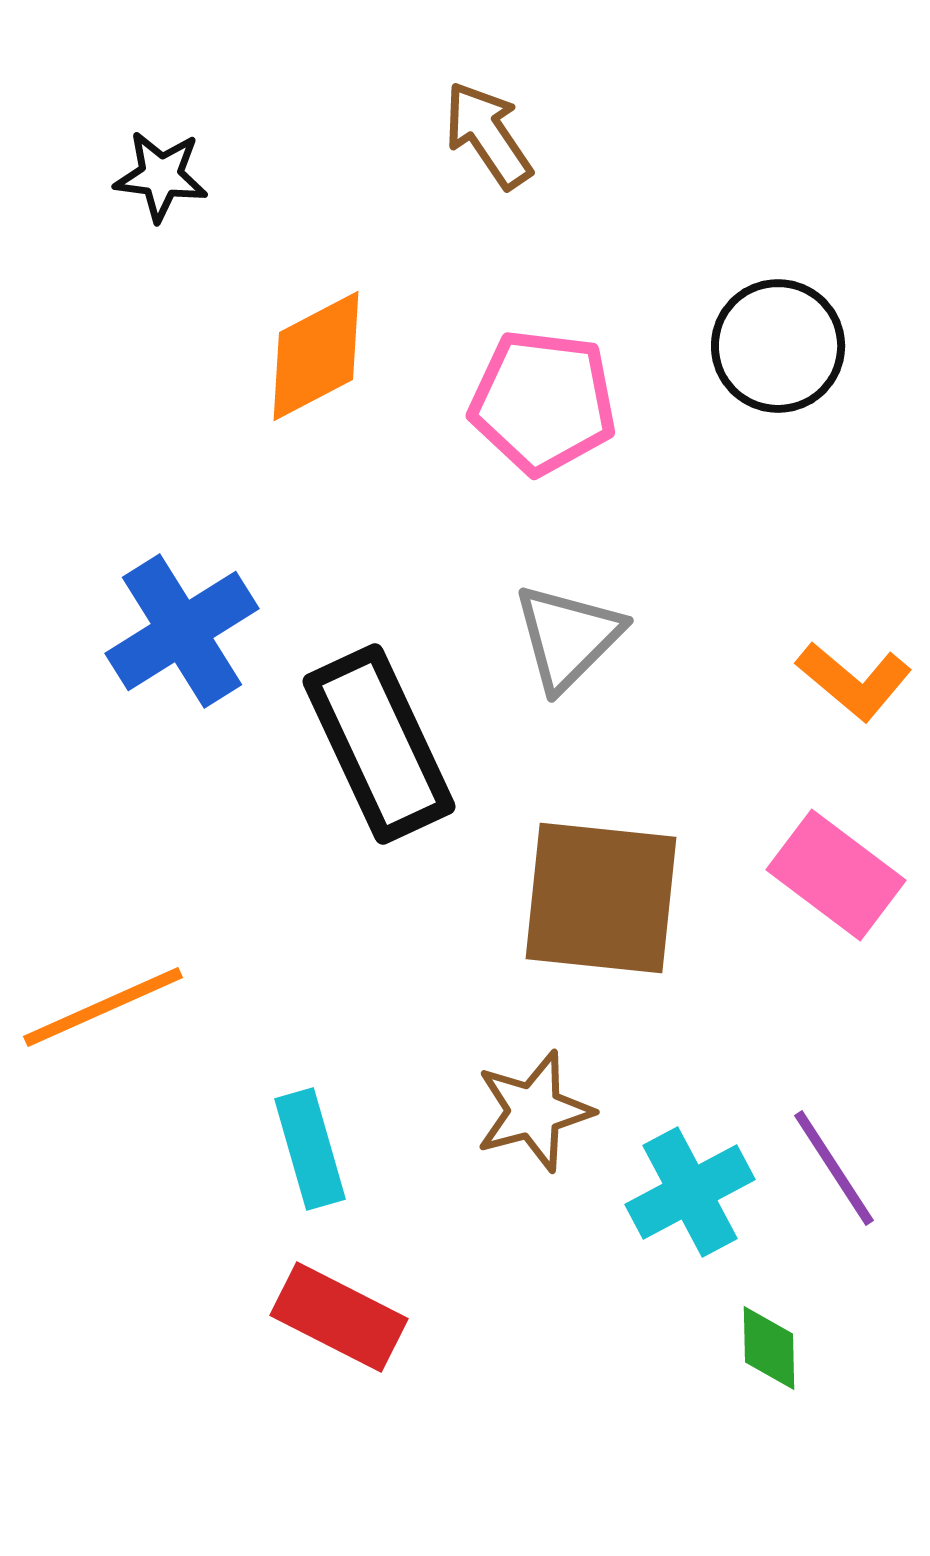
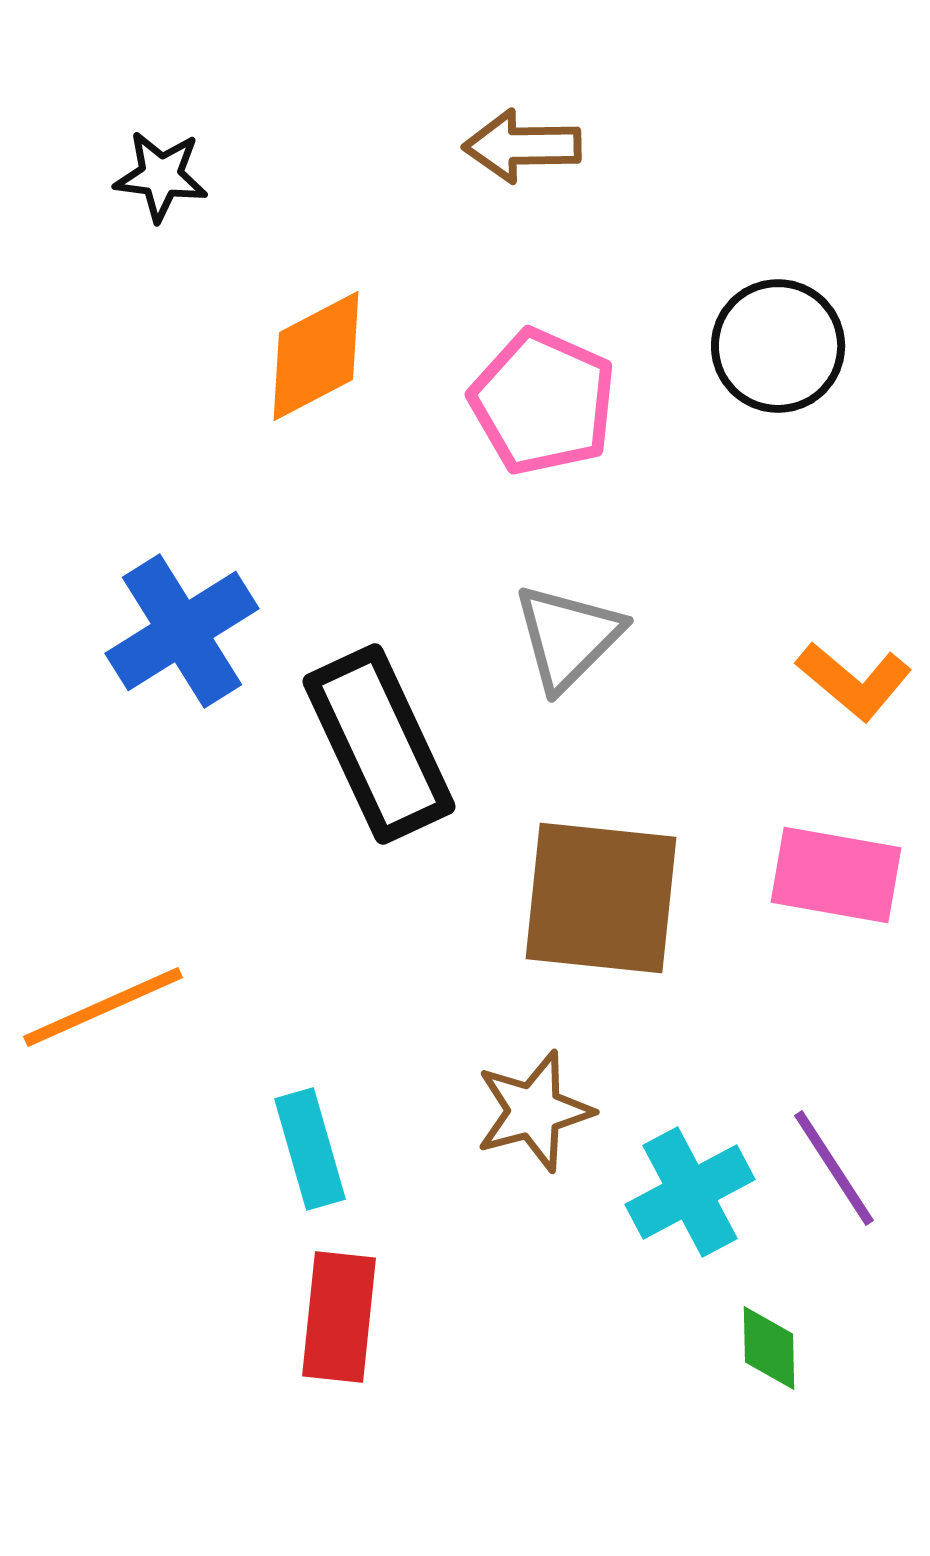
brown arrow: moved 34 px right, 11 px down; rotated 57 degrees counterclockwise
pink pentagon: rotated 17 degrees clockwise
pink rectangle: rotated 27 degrees counterclockwise
red rectangle: rotated 69 degrees clockwise
